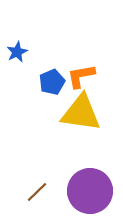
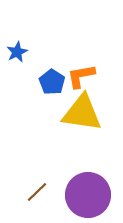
blue pentagon: rotated 15 degrees counterclockwise
yellow triangle: moved 1 px right
purple circle: moved 2 px left, 4 px down
